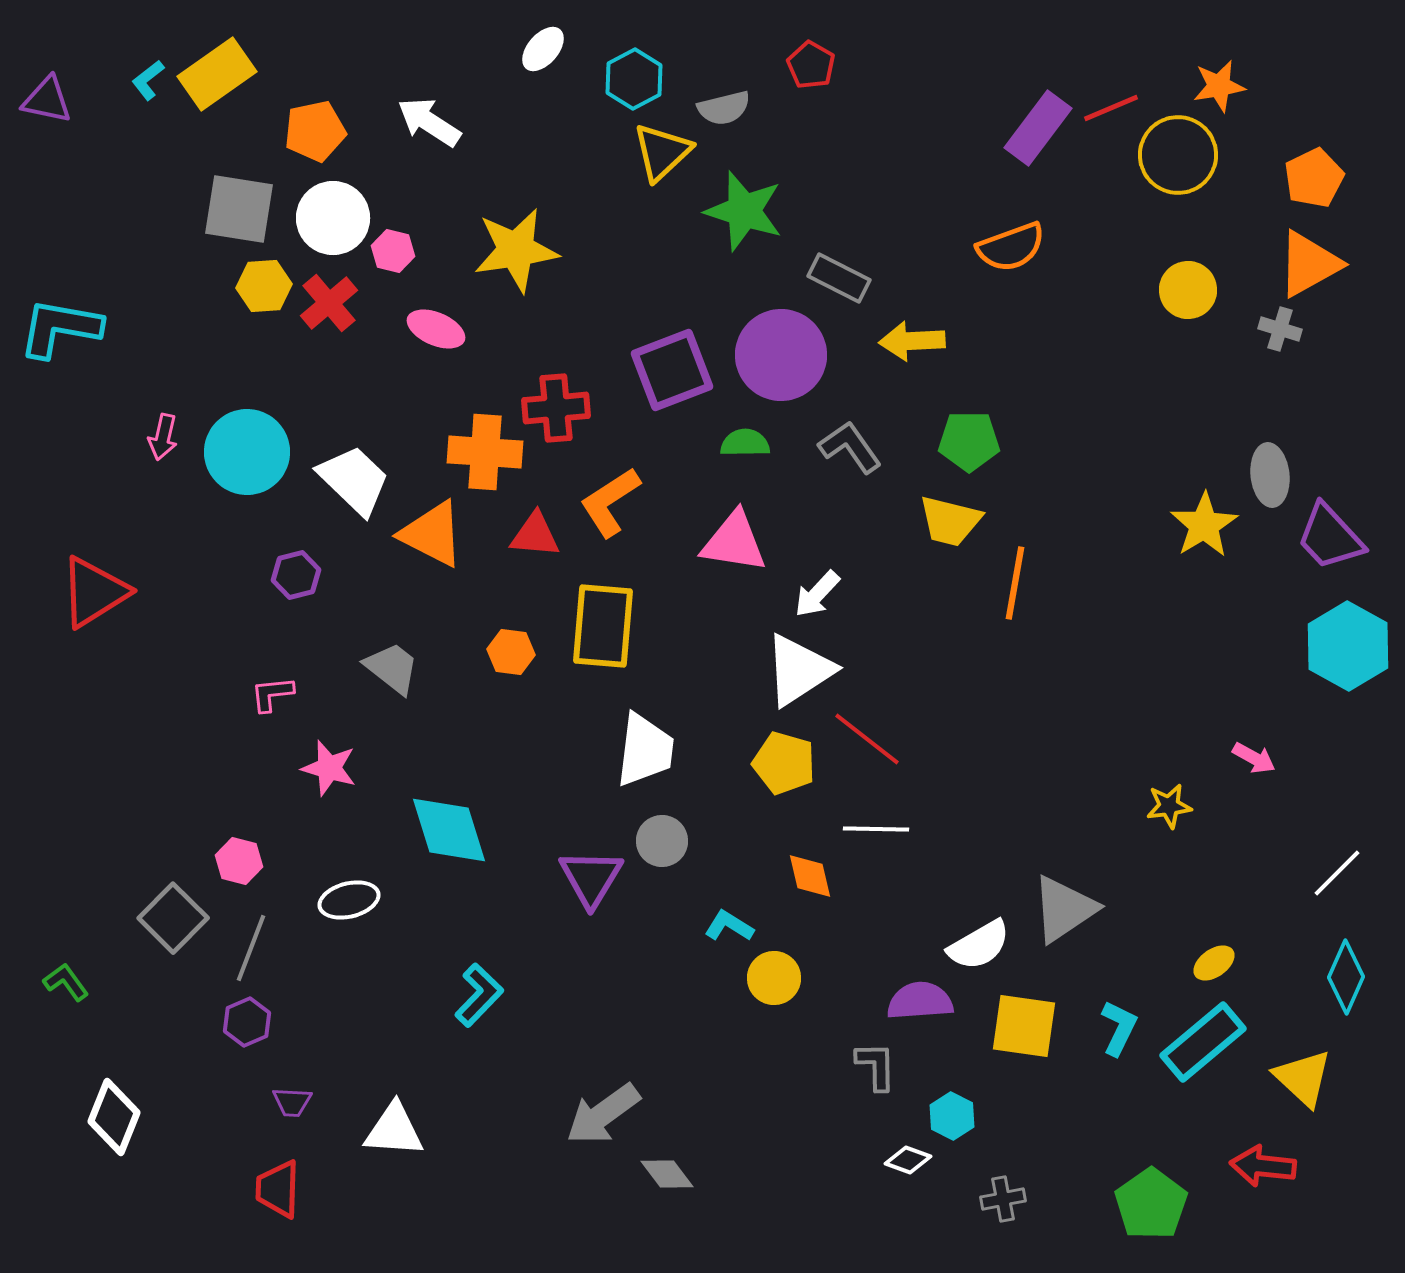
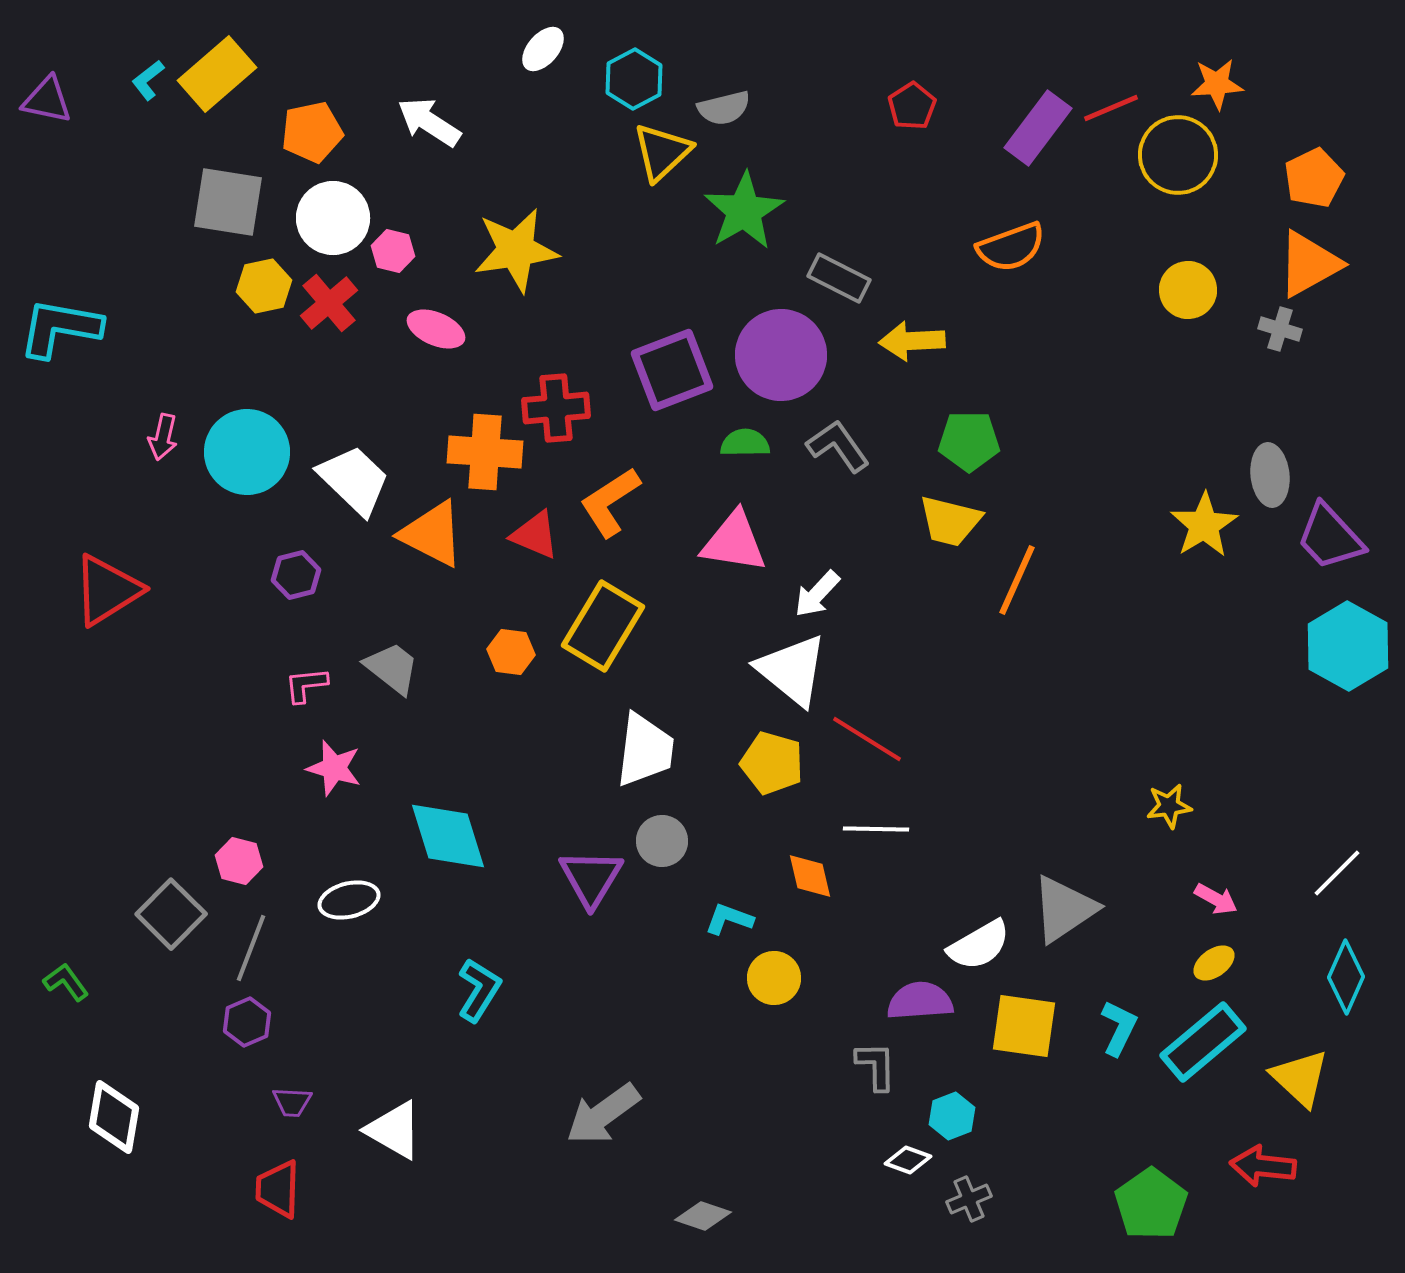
red pentagon at (811, 65): moved 101 px right, 41 px down; rotated 9 degrees clockwise
yellow rectangle at (217, 74): rotated 6 degrees counterclockwise
orange star at (1219, 86): moved 2 px left, 2 px up; rotated 6 degrees clockwise
orange pentagon at (315, 131): moved 3 px left, 1 px down
gray square at (239, 209): moved 11 px left, 7 px up
green star at (744, 211): rotated 24 degrees clockwise
yellow hexagon at (264, 286): rotated 8 degrees counterclockwise
gray L-shape at (850, 447): moved 12 px left, 1 px up
red triangle at (535, 535): rotated 18 degrees clockwise
orange line at (1015, 583): moved 2 px right, 3 px up; rotated 14 degrees clockwise
red triangle at (94, 592): moved 13 px right, 2 px up
yellow rectangle at (603, 626): rotated 26 degrees clockwise
white triangle at (799, 670): moved 7 px left; rotated 48 degrees counterclockwise
pink L-shape at (272, 694): moved 34 px right, 9 px up
red line at (867, 739): rotated 6 degrees counterclockwise
pink arrow at (1254, 758): moved 38 px left, 141 px down
yellow pentagon at (784, 763): moved 12 px left
pink star at (329, 768): moved 5 px right
cyan diamond at (449, 830): moved 1 px left, 6 px down
gray square at (173, 918): moved 2 px left, 4 px up
cyan L-shape at (729, 926): moved 7 px up; rotated 12 degrees counterclockwise
cyan L-shape at (479, 995): moved 5 px up; rotated 12 degrees counterclockwise
yellow triangle at (1303, 1078): moved 3 px left
cyan hexagon at (952, 1116): rotated 12 degrees clockwise
white diamond at (114, 1117): rotated 12 degrees counterclockwise
white triangle at (394, 1130): rotated 26 degrees clockwise
gray diamond at (667, 1174): moved 36 px right, 42 px down; rotated 34 degrees counterclockwise
gray cross at (1003, 1199): moved 34 px left; rotated 12 degrees counterclockwise
